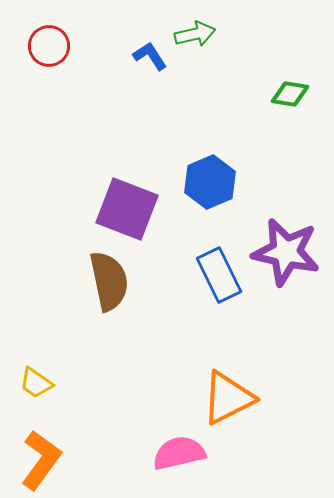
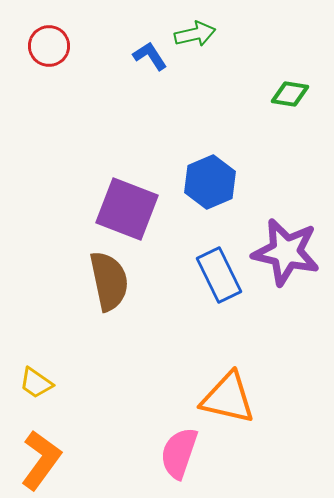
orange triangle: rotated 40 degrees clockwise
pink semicircle: rotated 58 degrees counterclockwise
